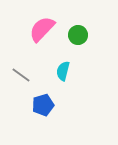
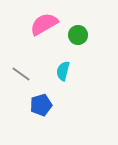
pink semicircle: moved 2 px right, 5 px up; rotated 16 degrees clockwise
gray line: moved 1 px up
blue pentagon: moved 2 px left
